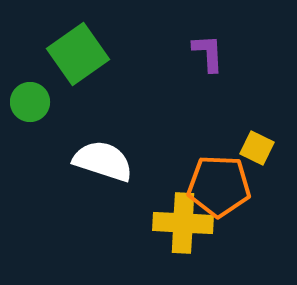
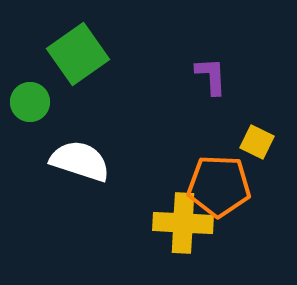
purple L-shape: moved 3 px right, 23 px down
yellow square: moved 6 px up
white semicircle: moved 23 px left
